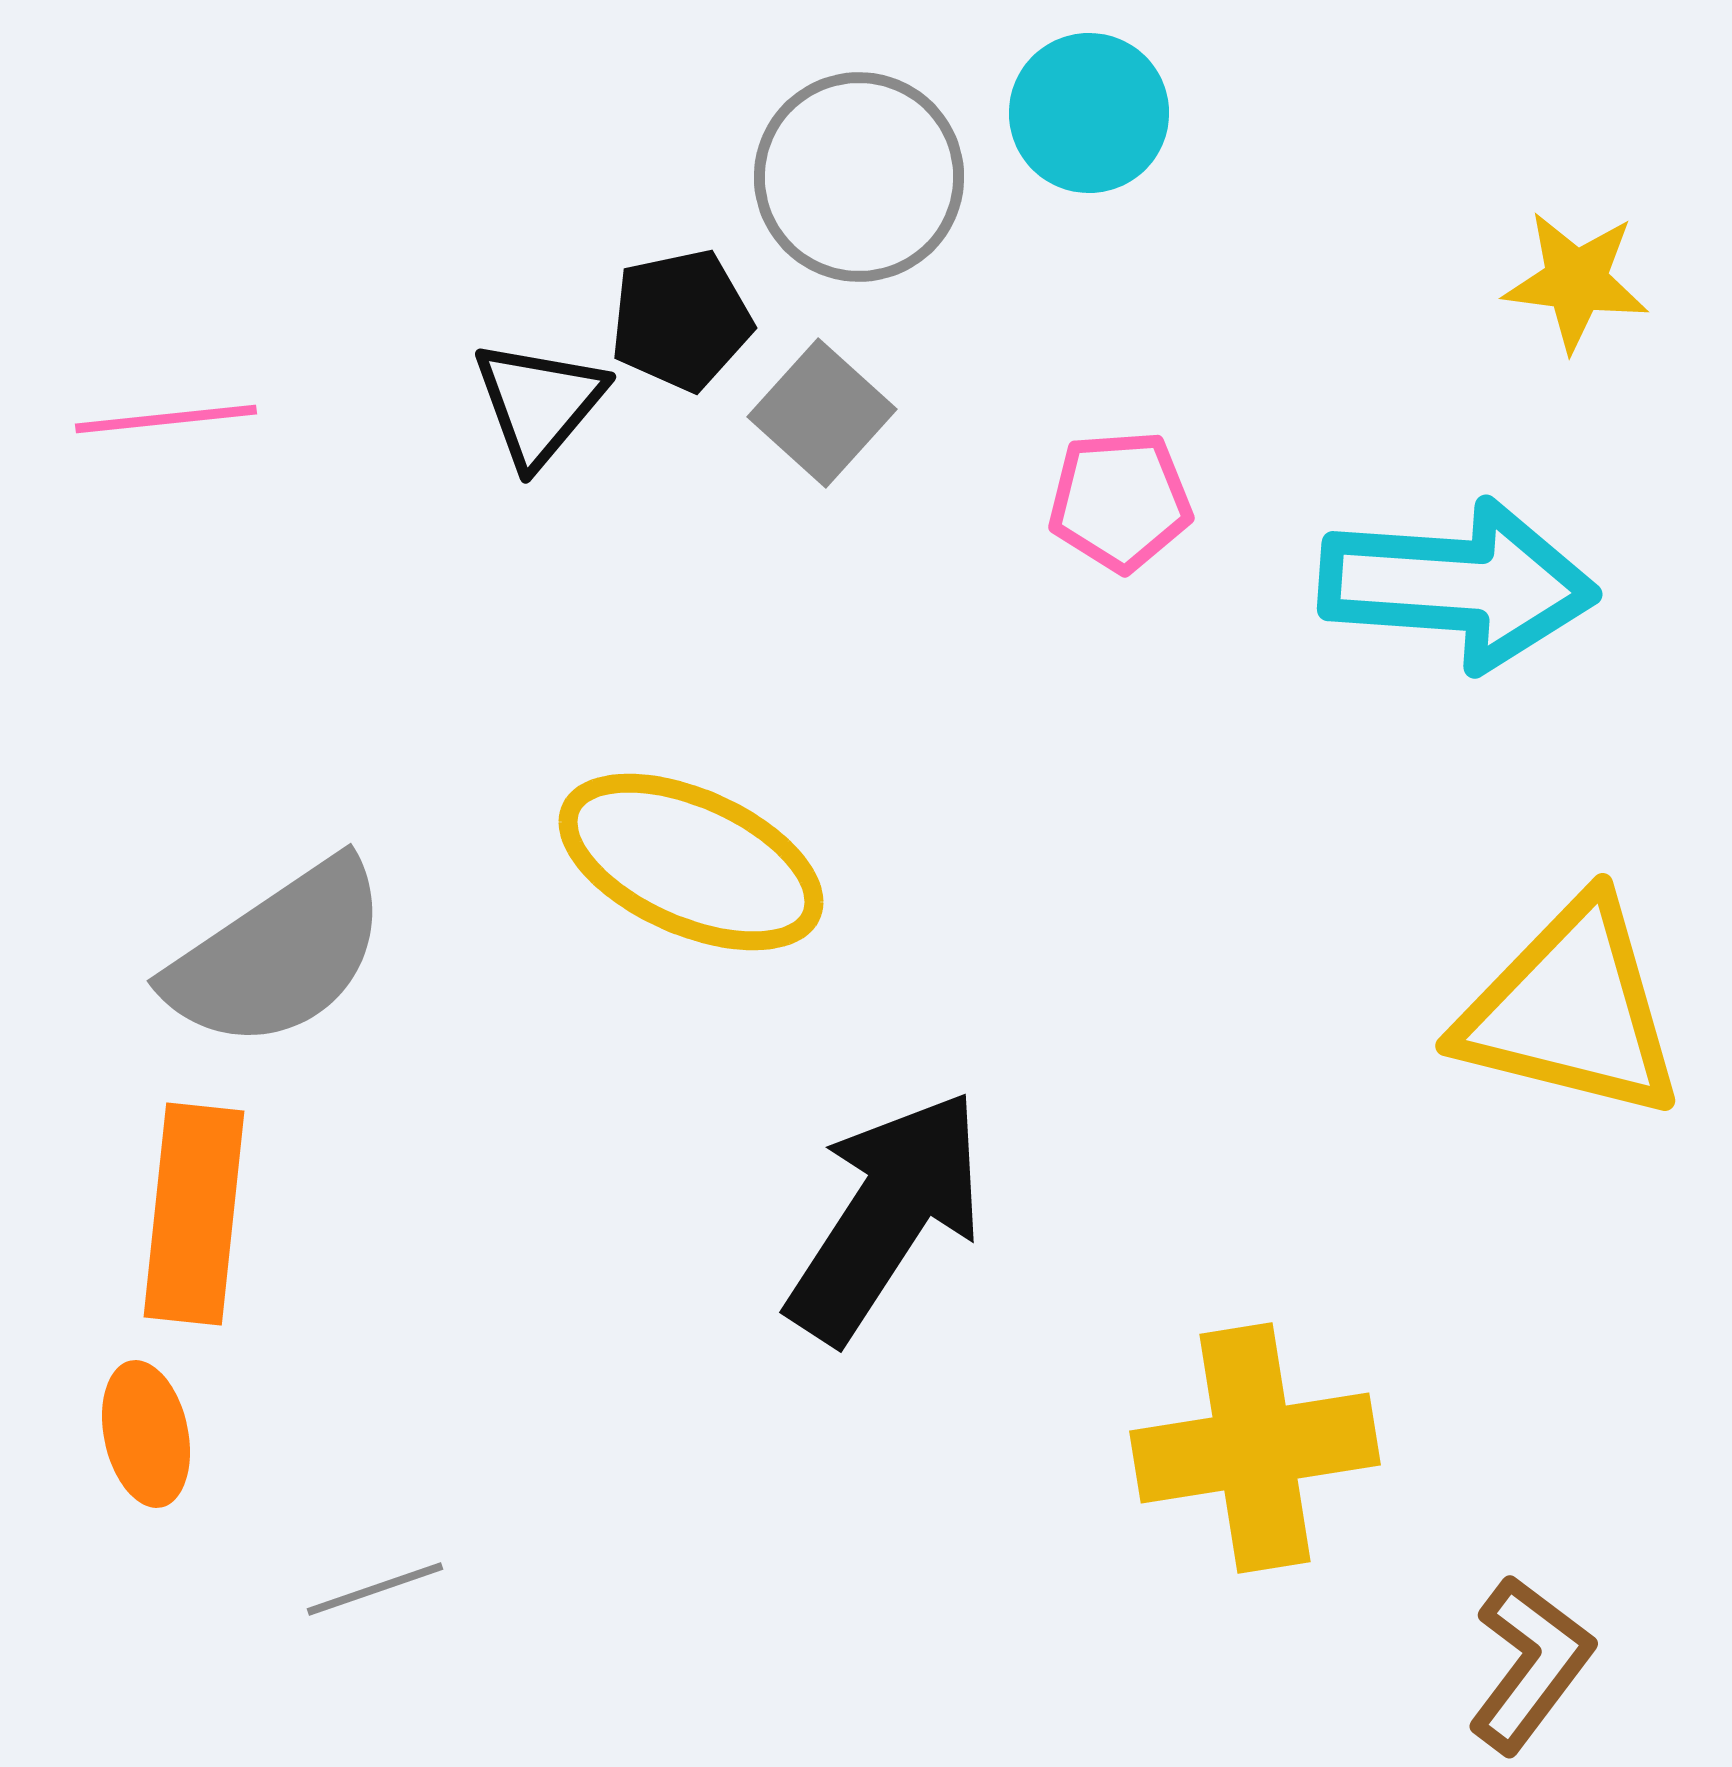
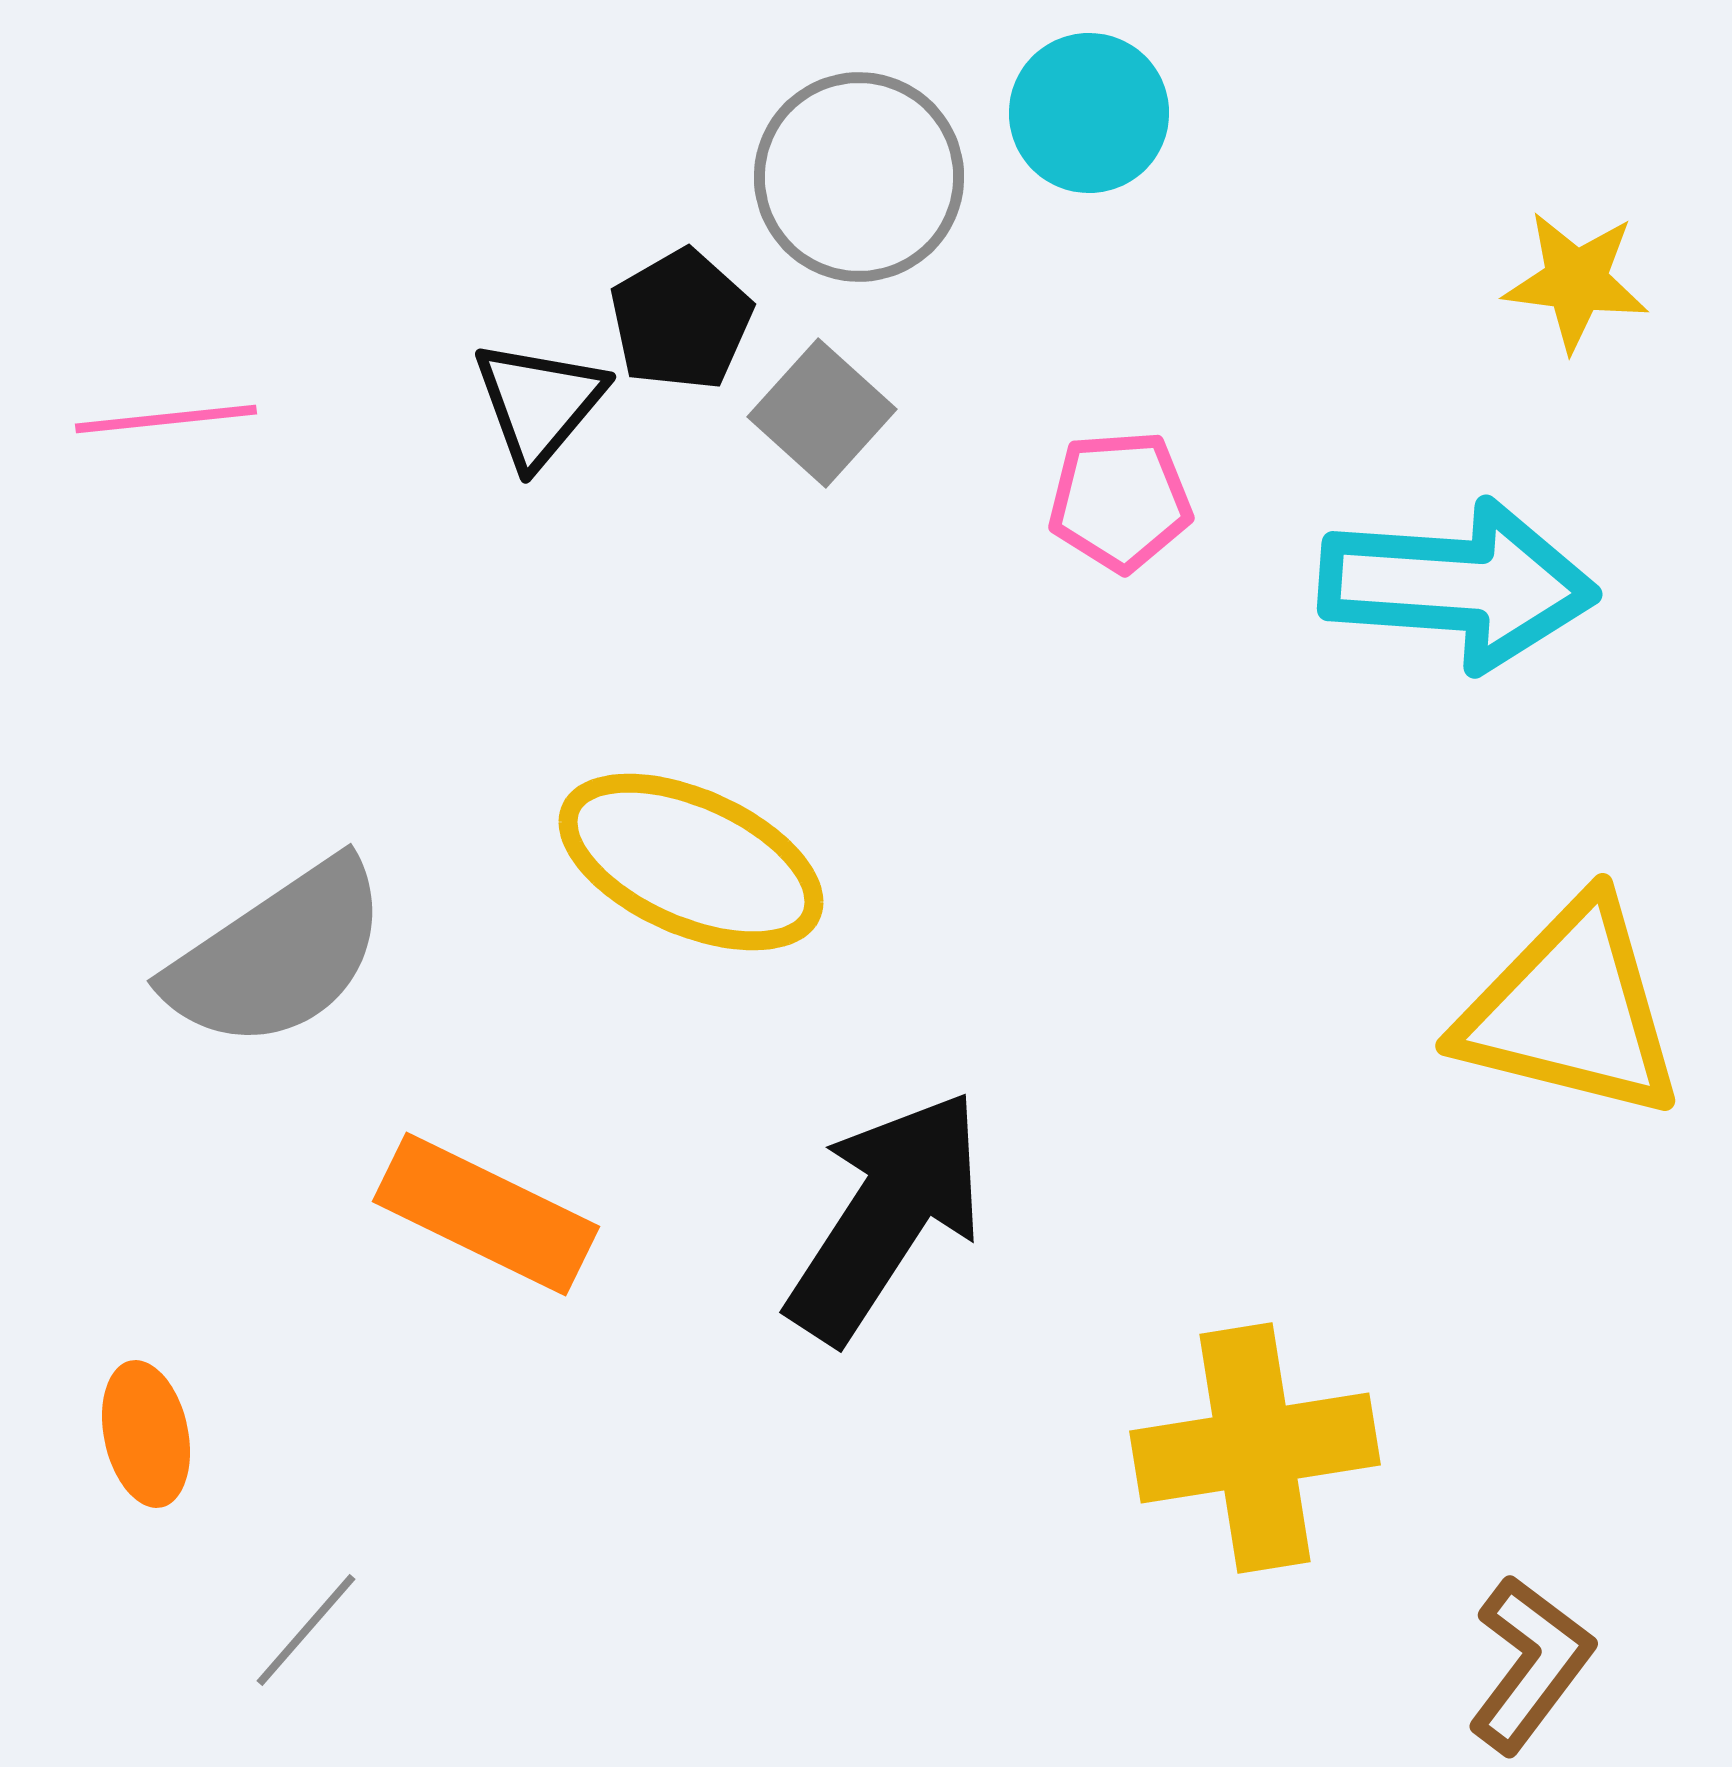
black pentagon: rotated 18 degrees counterclockwise
orange rectangle: moved 292 px right; rotated 70 degrees counterclockwise
gray line: moved 69 px left, 41 px down; rotated 30 degrees counterclockwise
